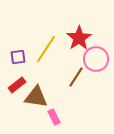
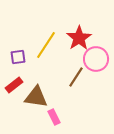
yellow line: moved 4 px up
red rectangle: moved 3 px left
